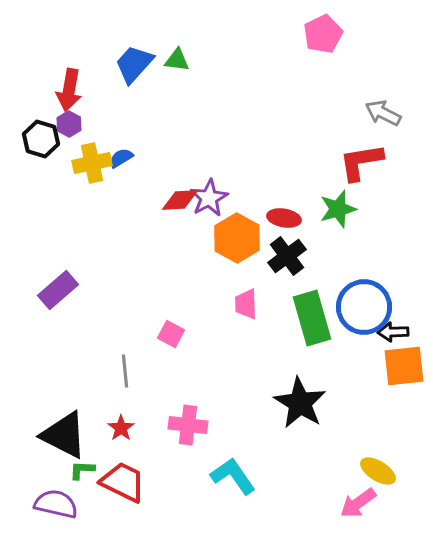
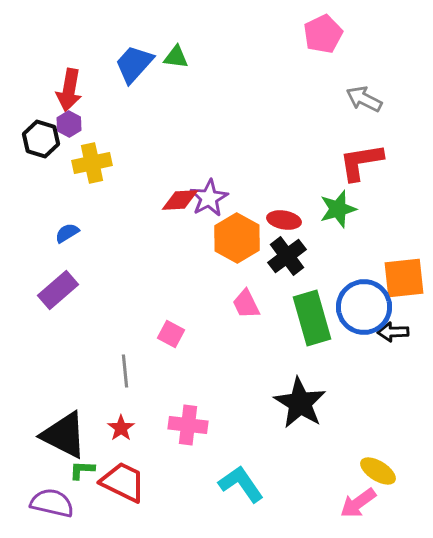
green triangle: moved 1 px left, 3 px up
gray arrow: moved 19 px left, 14 px up
blue semicircle: moved 54 px left, 75 px down
red ellipse: moved 2 px down
pink trapezoid: rotated 24 degrees counterclockwise
orange square: moved 88 px up
cyan L-shape: moved 8 px right, 8 px down
purple semicircle: moved 4 px left, 1 px up
